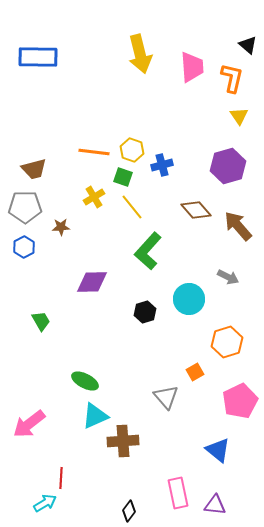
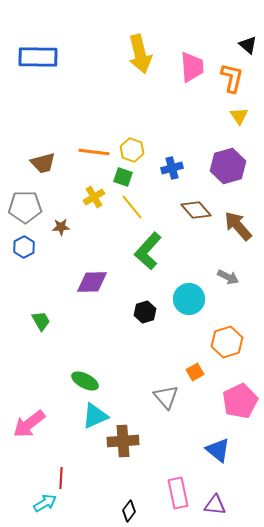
blue cross: moved 10 px right, 3 px down
brown trapezoid: moved 9 px right, 6 px up
